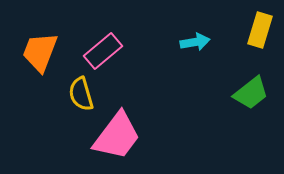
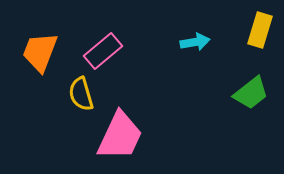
pink trapezoid: moved 3 px right; rotated 12 degrees counterclockwise
